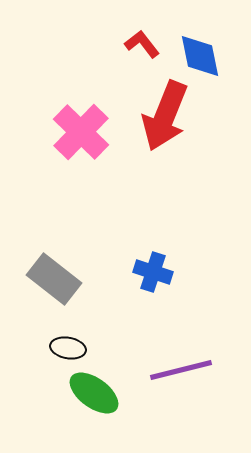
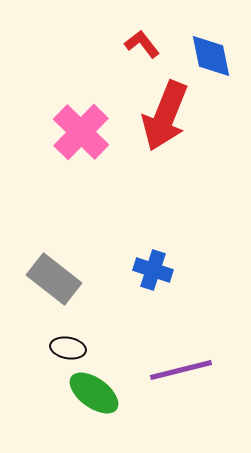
blue diamond: moved 11 px right
blue cross: moved 2 px up
